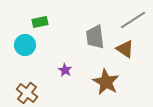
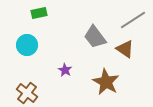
green rectangle: moved 1 px left, 9 px up
gray trapezoid: rotated 30 degrees counterclockwise
cyan circle: moved 2 px right
